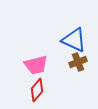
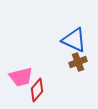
pink trapezoid: moved 15 px left, 12 px down
